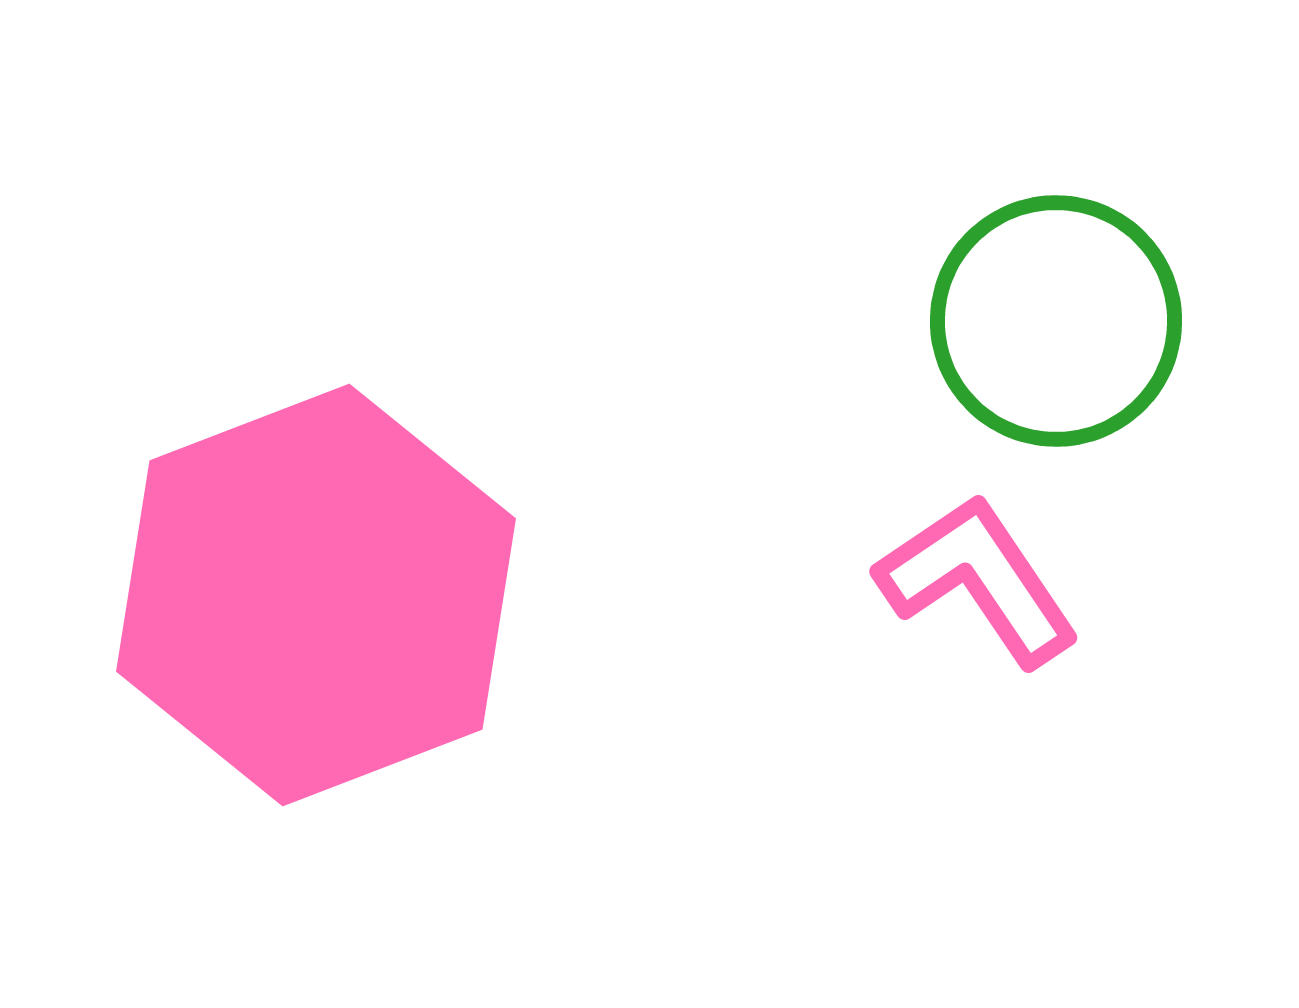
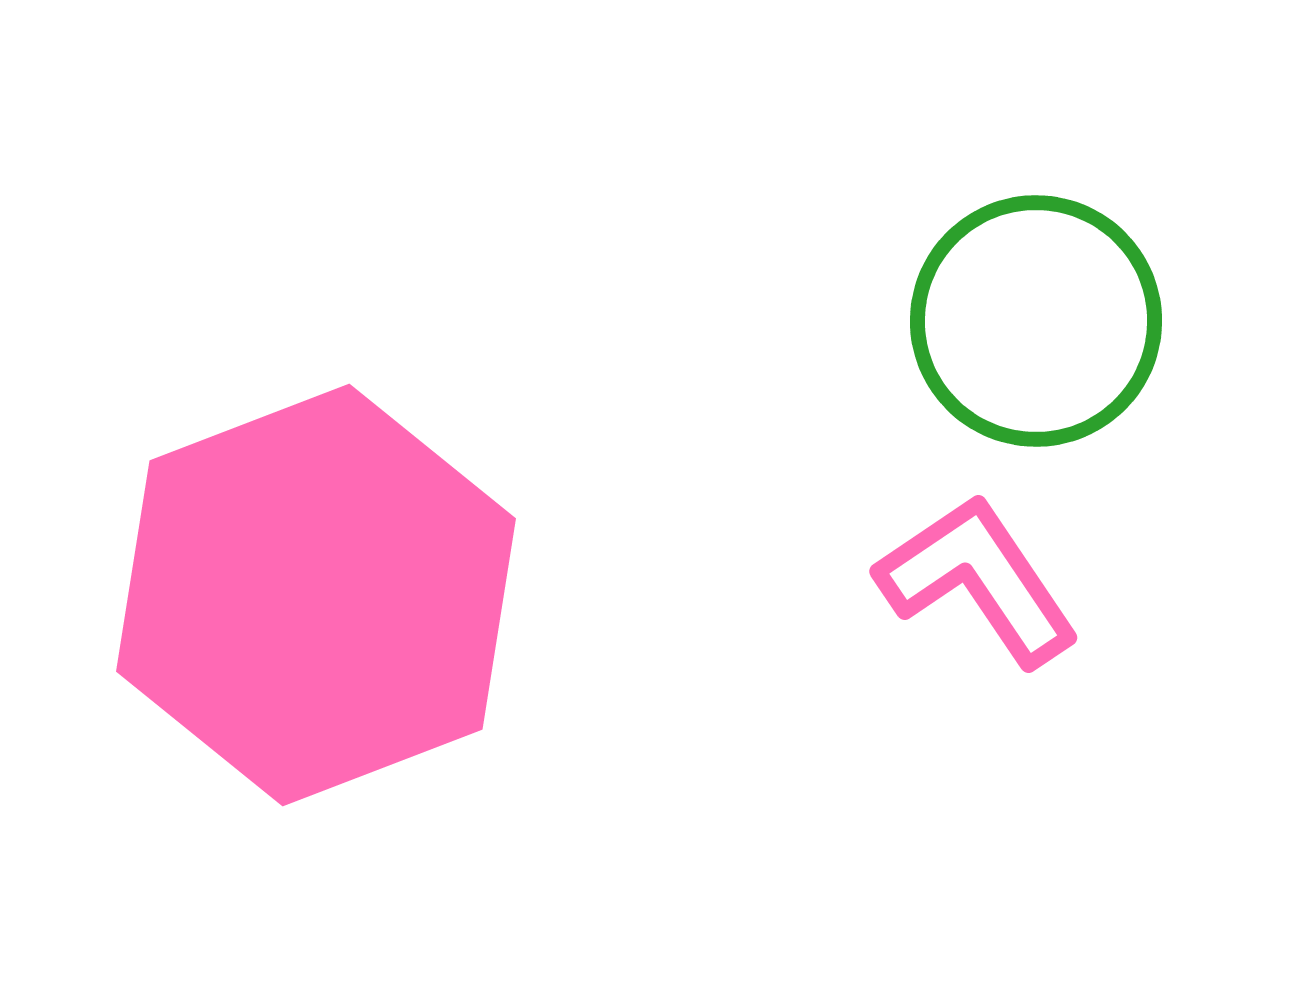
green circle: moved 20 px left
